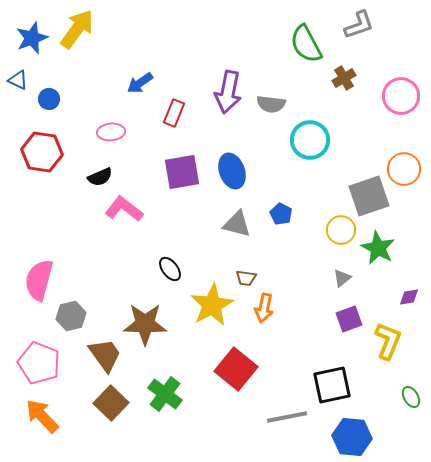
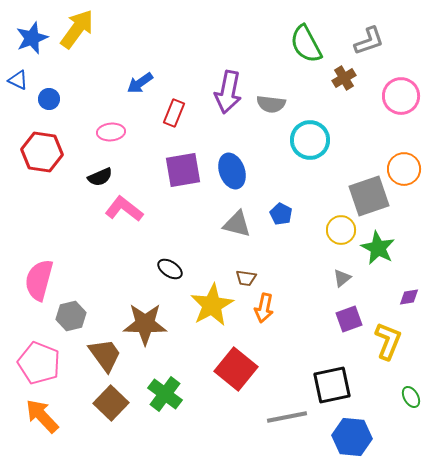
gray L-shape at (359, 25): moved 10 px right, 16 px down
purple square at (182, 172): moved 1 px right, 2 px up
black ellipse at (170, 269): rotated 20 degrees counterclockwise
